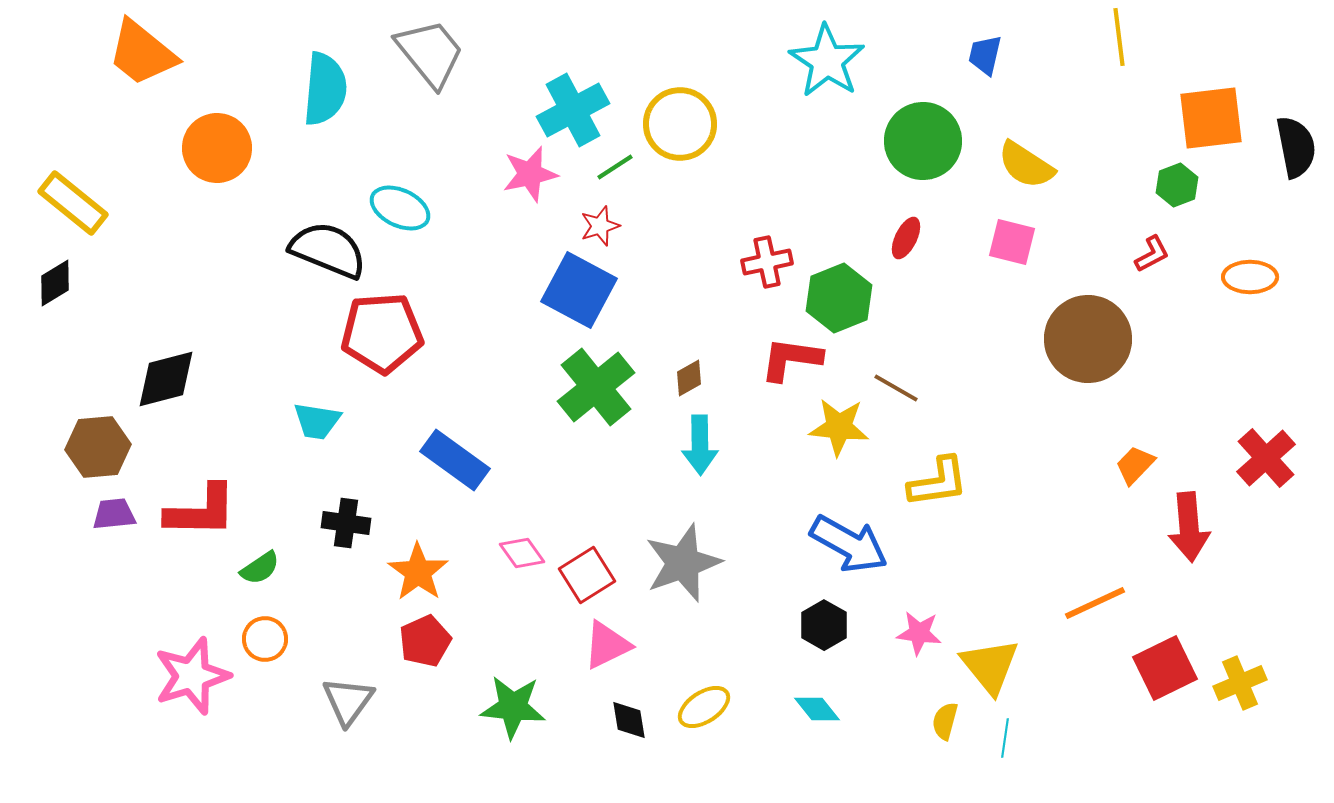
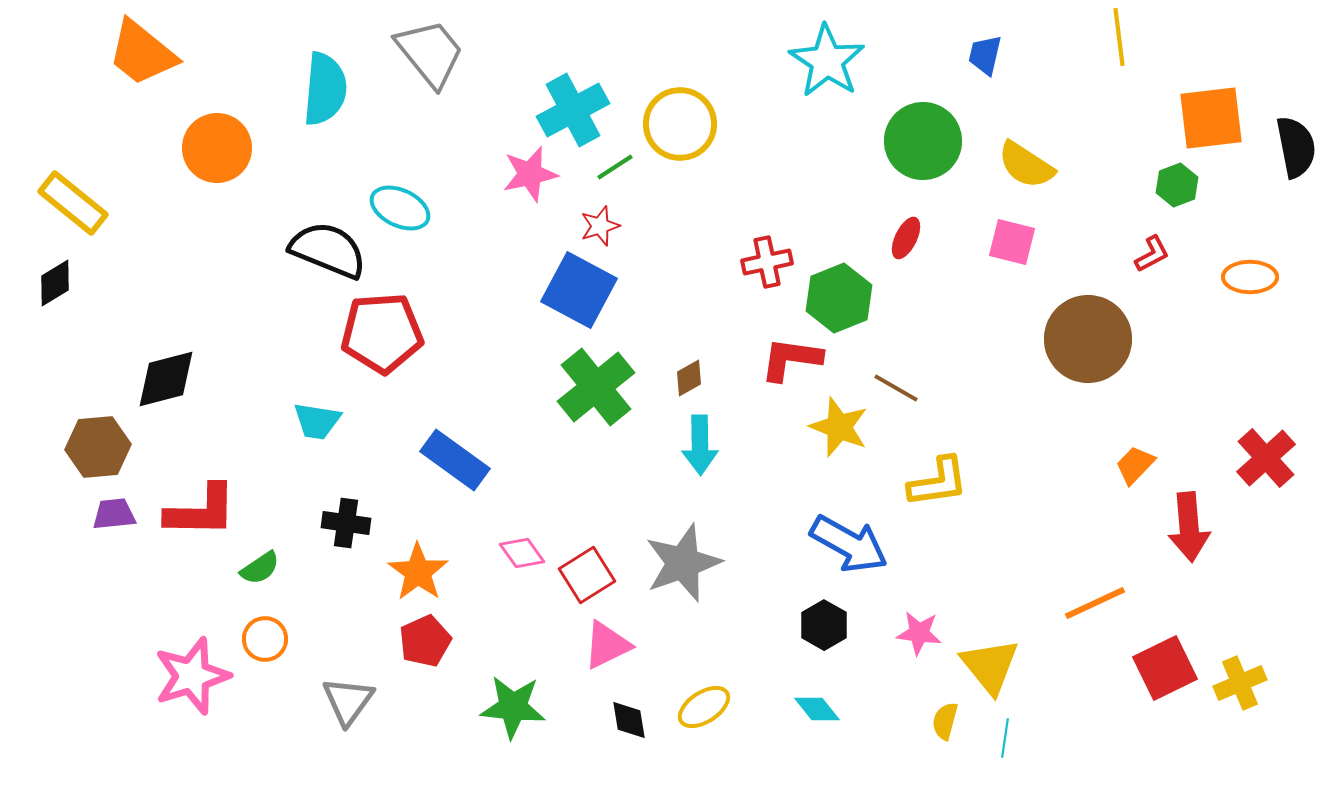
yellow star at (839, 427): rotated 16 degrees clockwise
